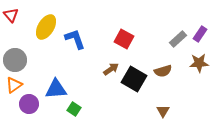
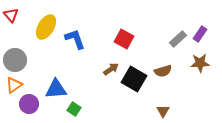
brown star: moved 1 px right
